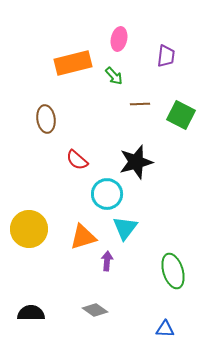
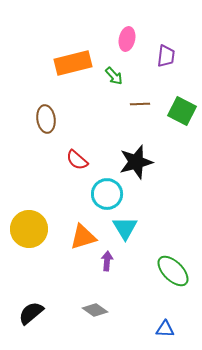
pink ellipse: moved 8 px right
green square: moved 1 px right, 4 px up
cyan triangle: rotated 8 degrees counterclockwise
green ellipse: rotated 28 degrees counterclockwise
black semicircle: rotated 40 degrees counterclockwise
